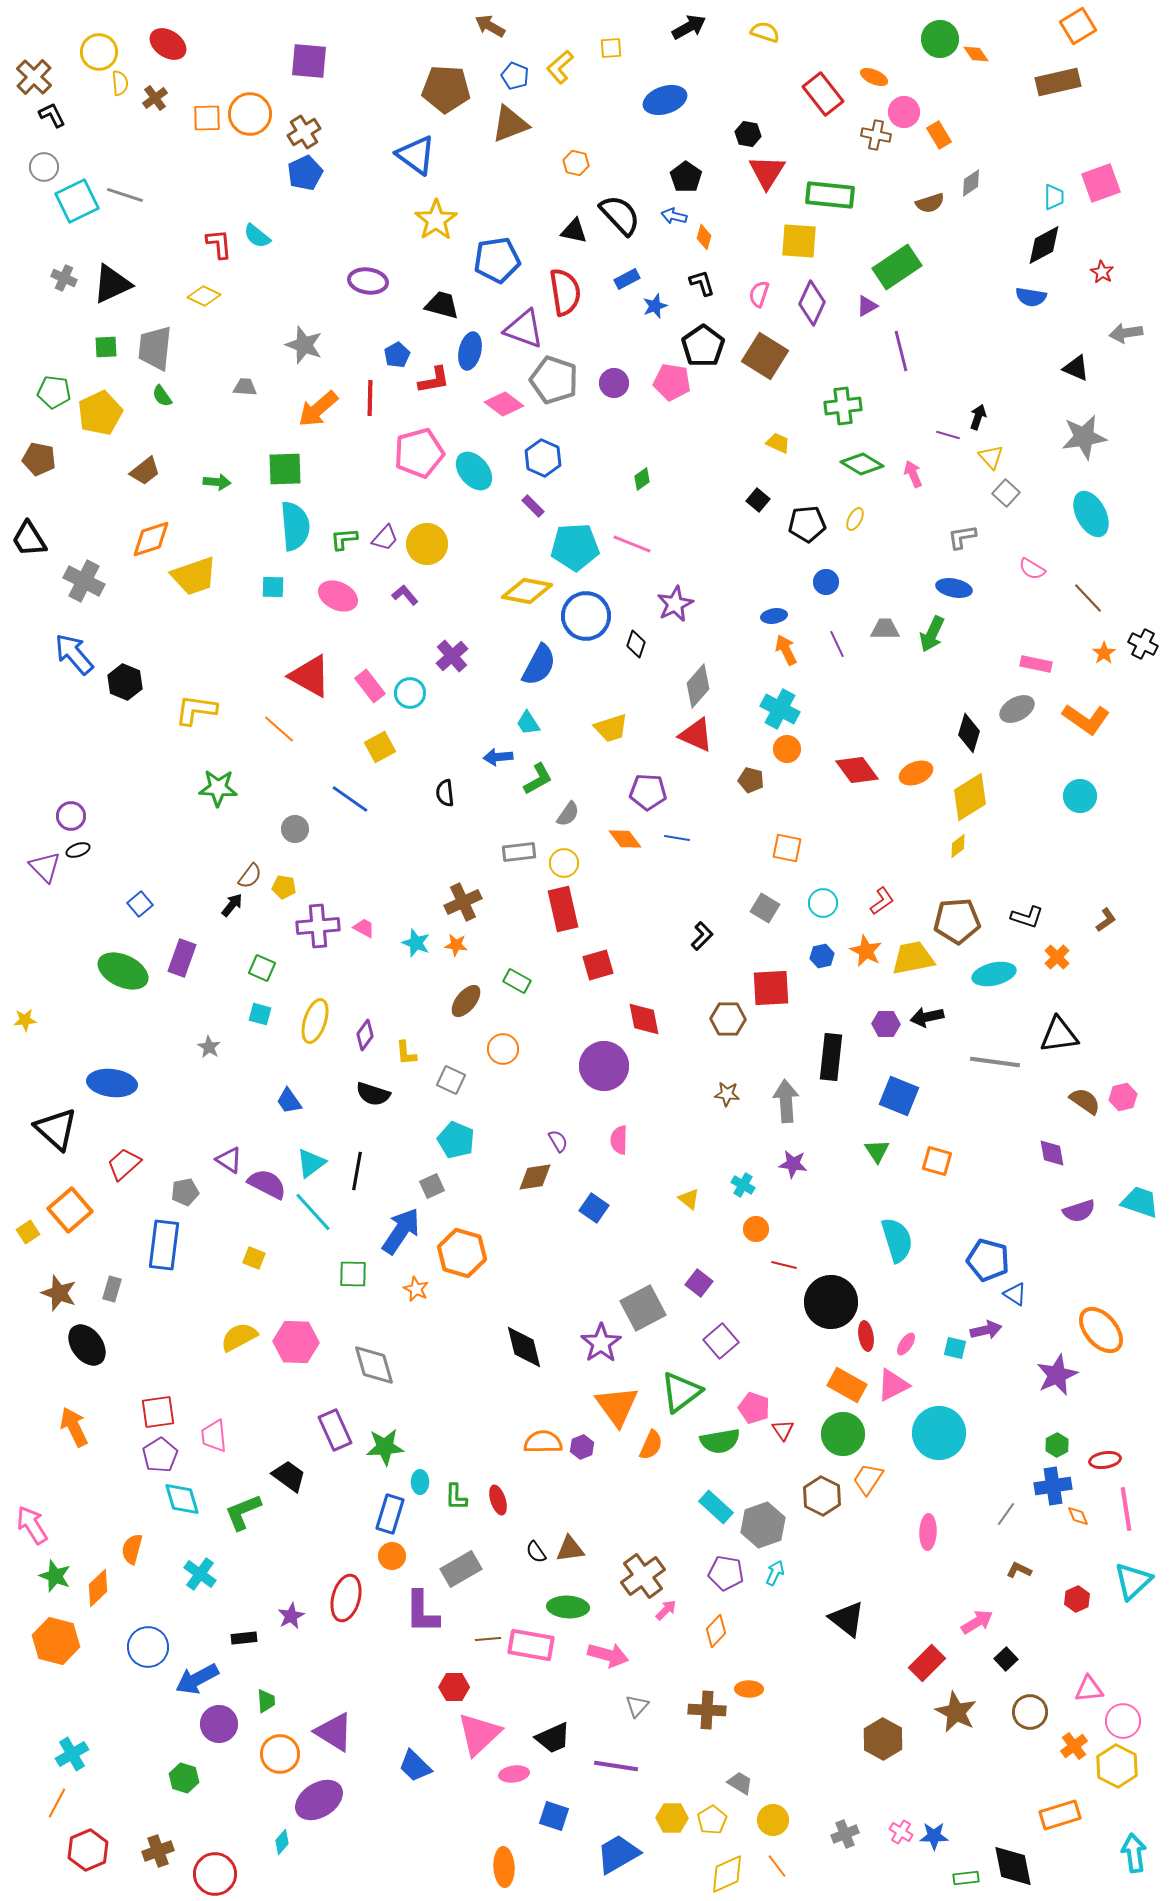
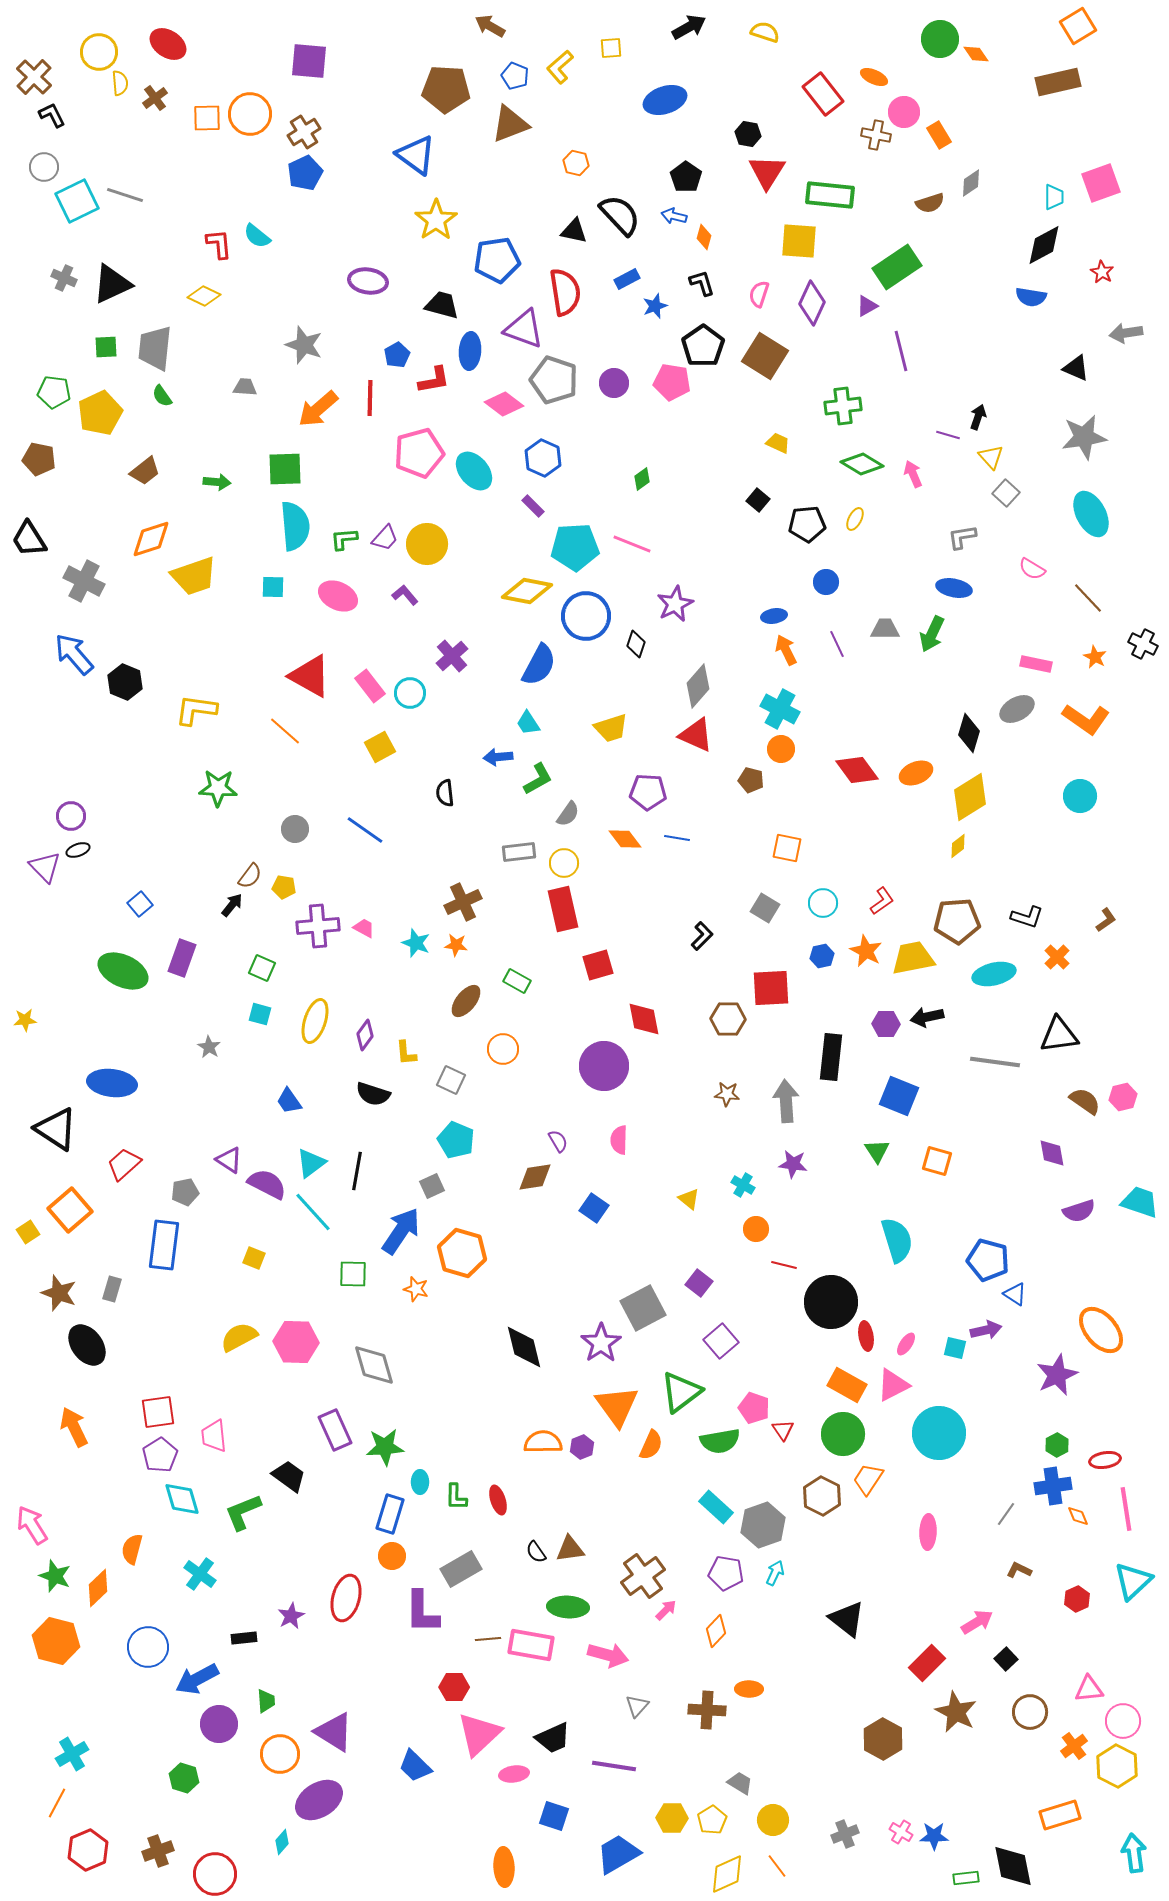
blue ellipse at (470, 351): rotated 9 degrees counterclockwise
orange star at (1104, 653): moved 9 px left, 4 px down; rotated 10 degrees counterclockwise
orange line at (279, 729): moved 6 px right, 2 px down
orange circle at (787, 749): moved 6 px left
blue line at (350, 799): moved 15 px right, 31 px down
black triangle at (56, 1129): rotated 9 degrees counterclockwise
orange star at (416, 1289): rotated 10 degrees counterclockwise
purple line at (616, 1766): moved 2 px left
